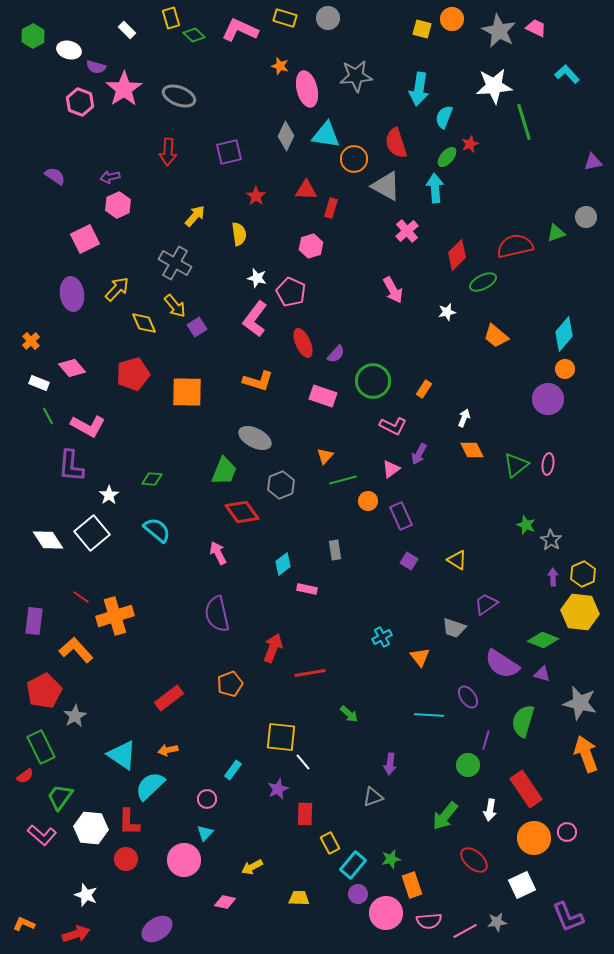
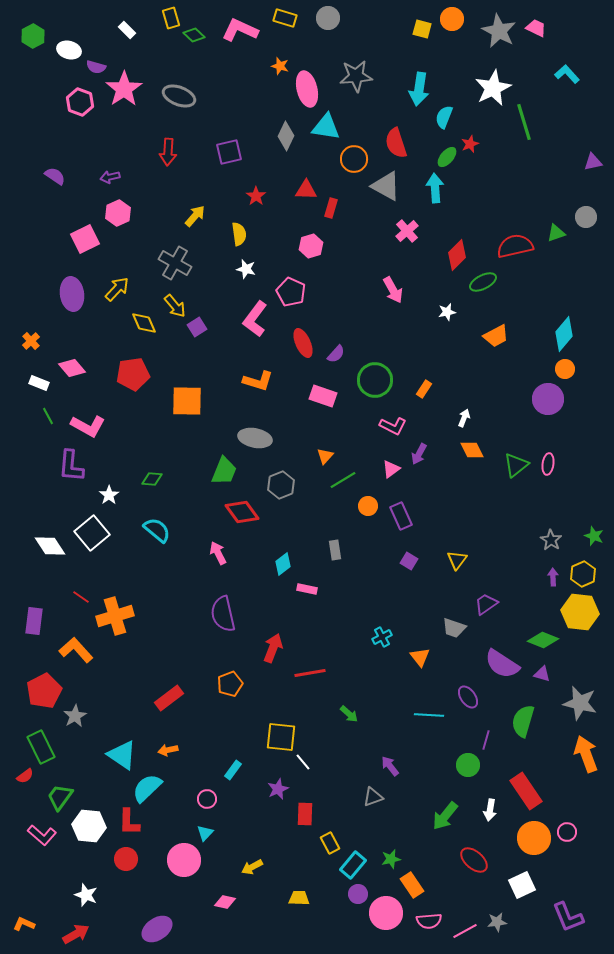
white star at (494, 86): moved 1 px left, 2 px down; rotated 21 degrees counterclockwise
cyan triangle at (326, 135): moved 8 px up
pink hexagon at (118, 205): moved 8 px down
white star at (257, 278): moved 11 px left, 9 px up
orange trapezoid at (496, 336): rotated 68 degrees counterclockwise
red pentagon at (133, 374): rotated 8 degrees clockwise
green circle at (373, 381): moved 2 px right, 1 px up
orange square at (187, 392): moved 9 px down
gray ellipse at (255, 438): rotated 16 degrees counterclockwise
green line at (343, 480): rotated 16 degrees counterclockwise
orange circle at (368, 501): moved 5 px down
green star at (526, 525): moved 68 px right, 11 px down
white diamond at (48, 540): moved 2 px right, 6 px down
yellow triangle at (457, 560): rotated 35 degrees clockwise
purple semicircle at (217, 614): moved 6 px right
purple arrow at (390, 764): moved 2 px down; rotated 135 degrees clockwise
cyan semicircle at (150, 786): moved 3 px left, 2 px down
red rectangle at (526, 789): moved 2 px down
white hexagon at (91, 828): moved 2 px left, 2 px up
orange rectangle at (412, 885): rotated 15 degrees counterclockwise
red arrow at (76, 934): rotated 12 degrees counterclockwise
